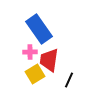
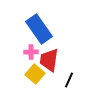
pink cross: moved 1 px right
yellow square: rotated 18 degrees counterclockwise
